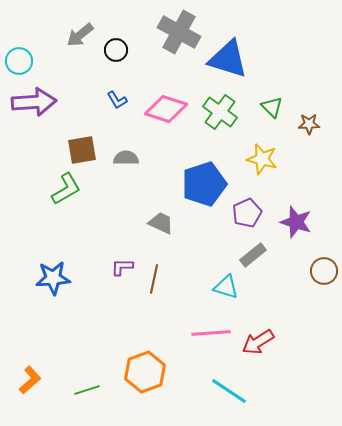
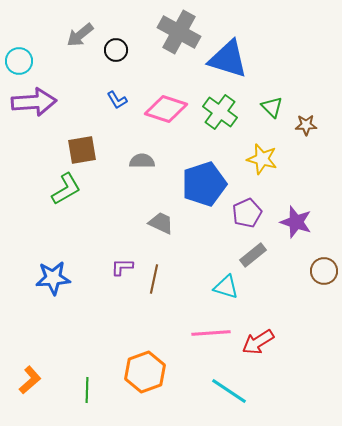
brown star: moved 3 px left, 1 px down
gray semicircle: moved 16 px right, 3 px down
green line: rotated 70 degrees counterclockwise
